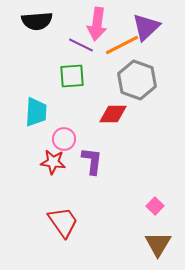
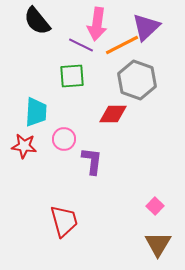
black semicircle: rotated 56 degrees clockwise
red star: moved 29 px left, 16 px up
red trapezoid: moved 1 px right, 1 px up; rotated 20 degrees clockwise
